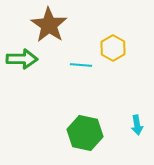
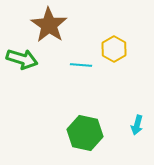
yellow hexagon: moved 1 px right, 1 px down
green arrow: rotated 16 degrees clockwise
cyan arrow: rotated 24 degrees clockwise
